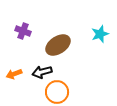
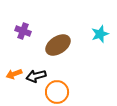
black arrow: moved 6 px left, 4 px down
